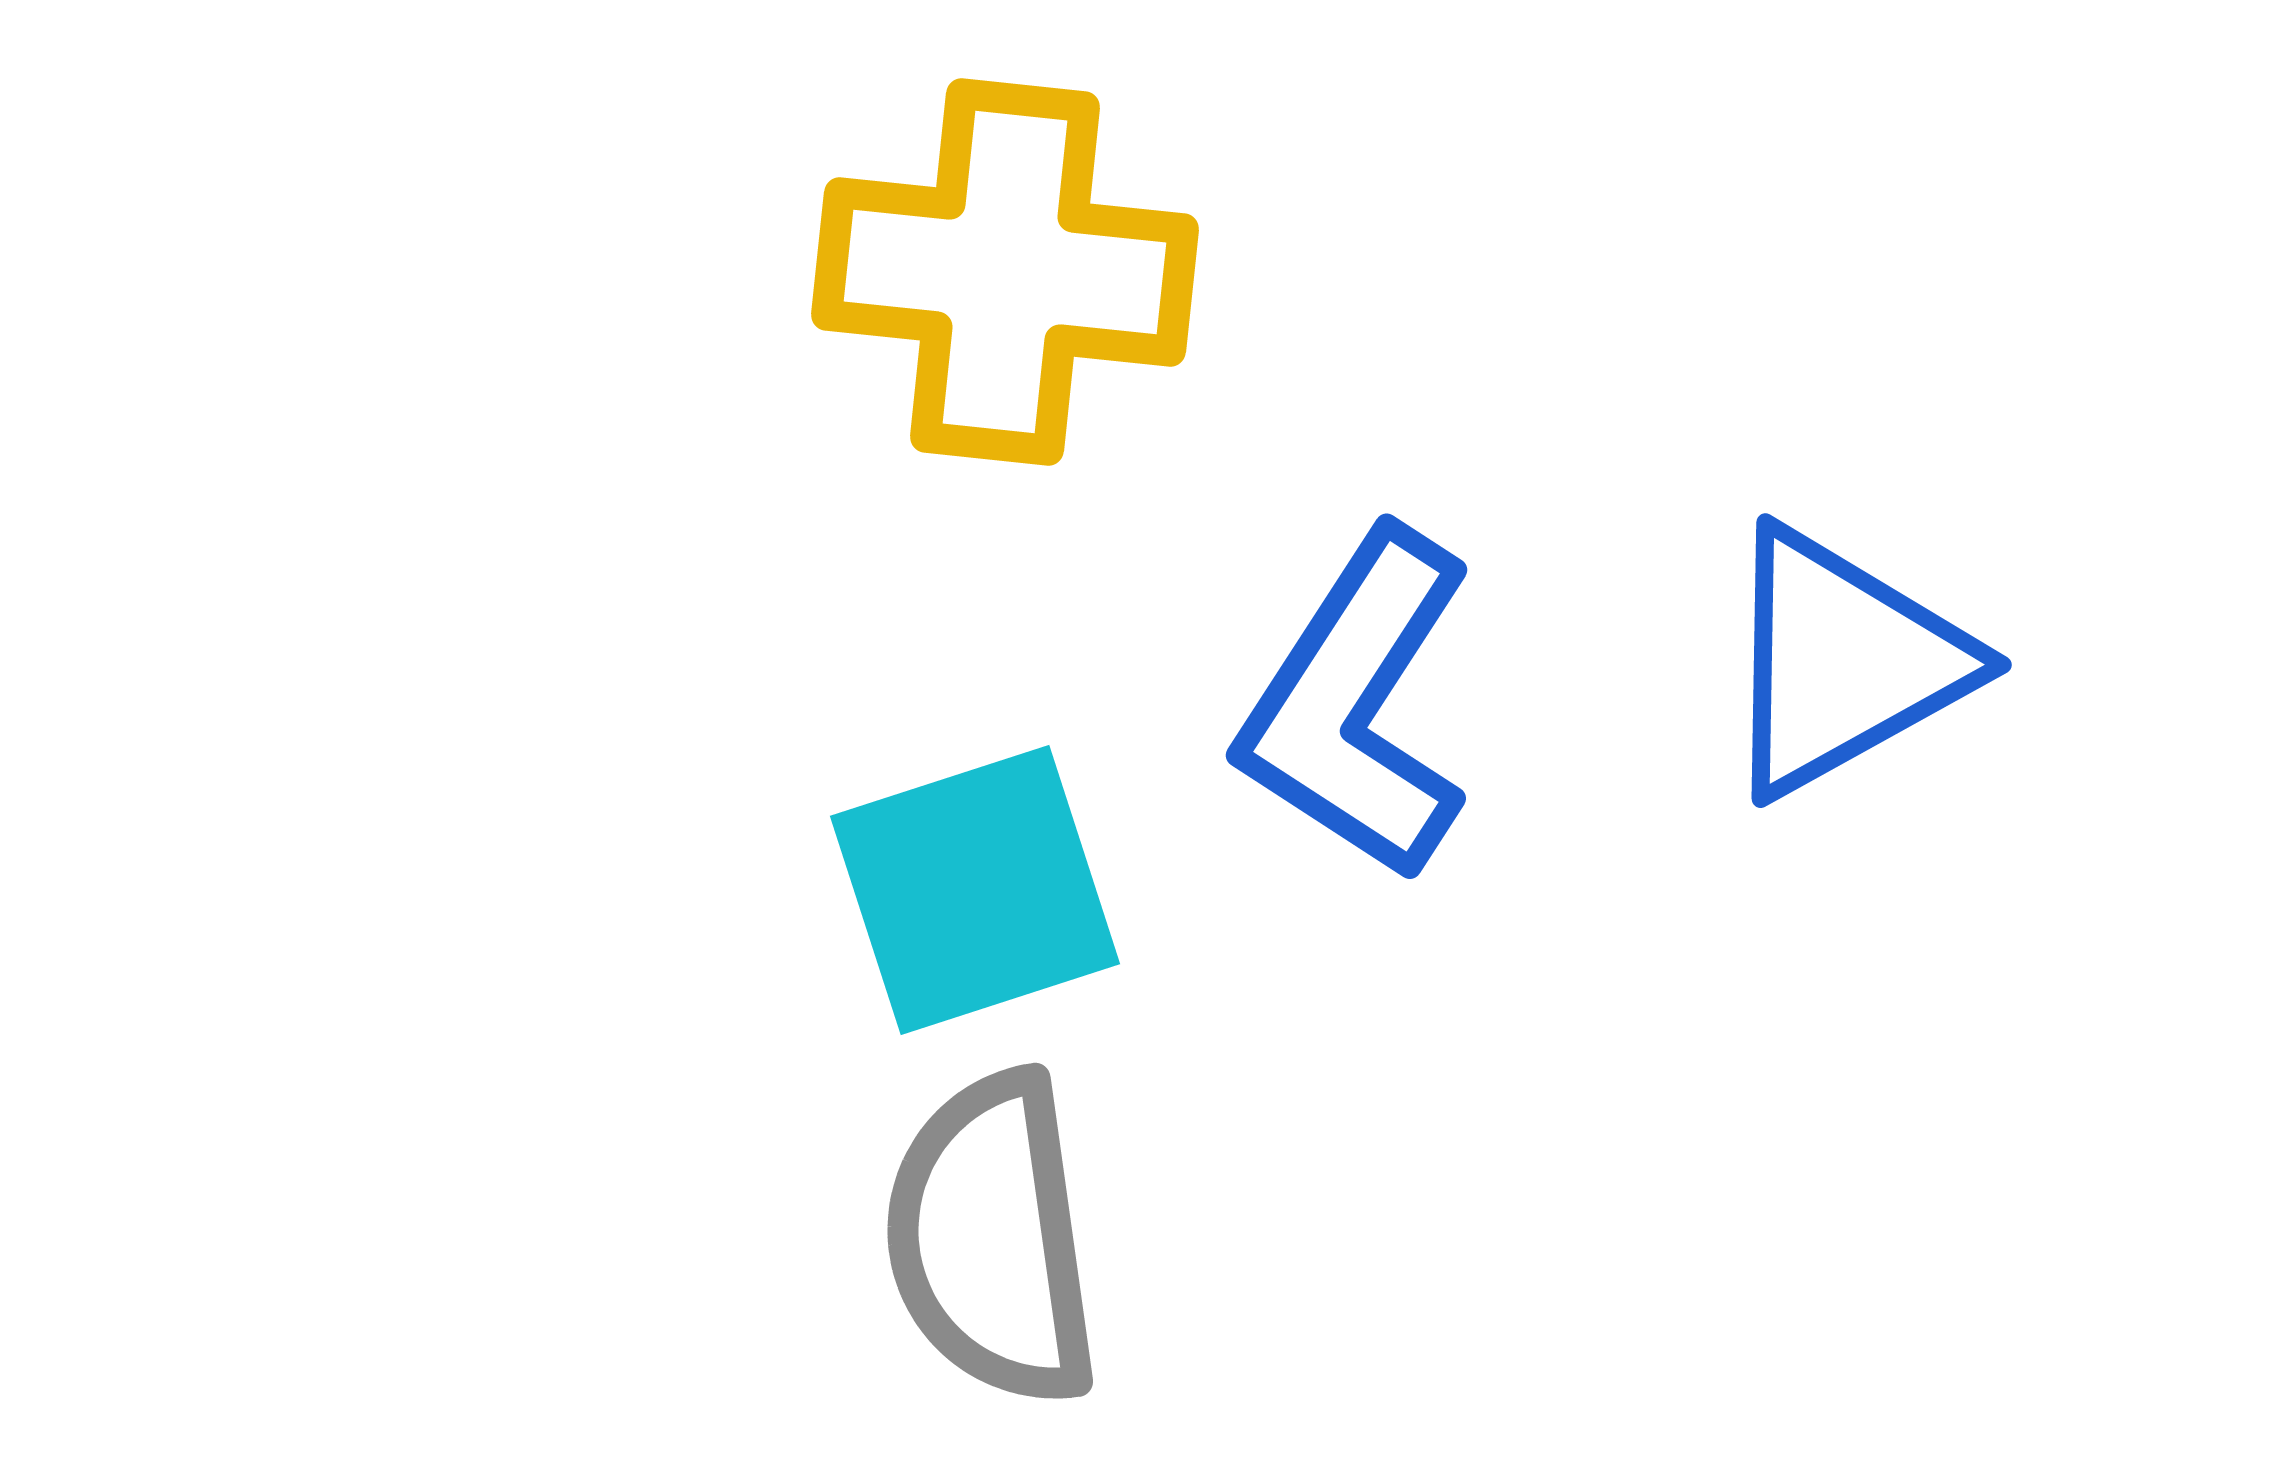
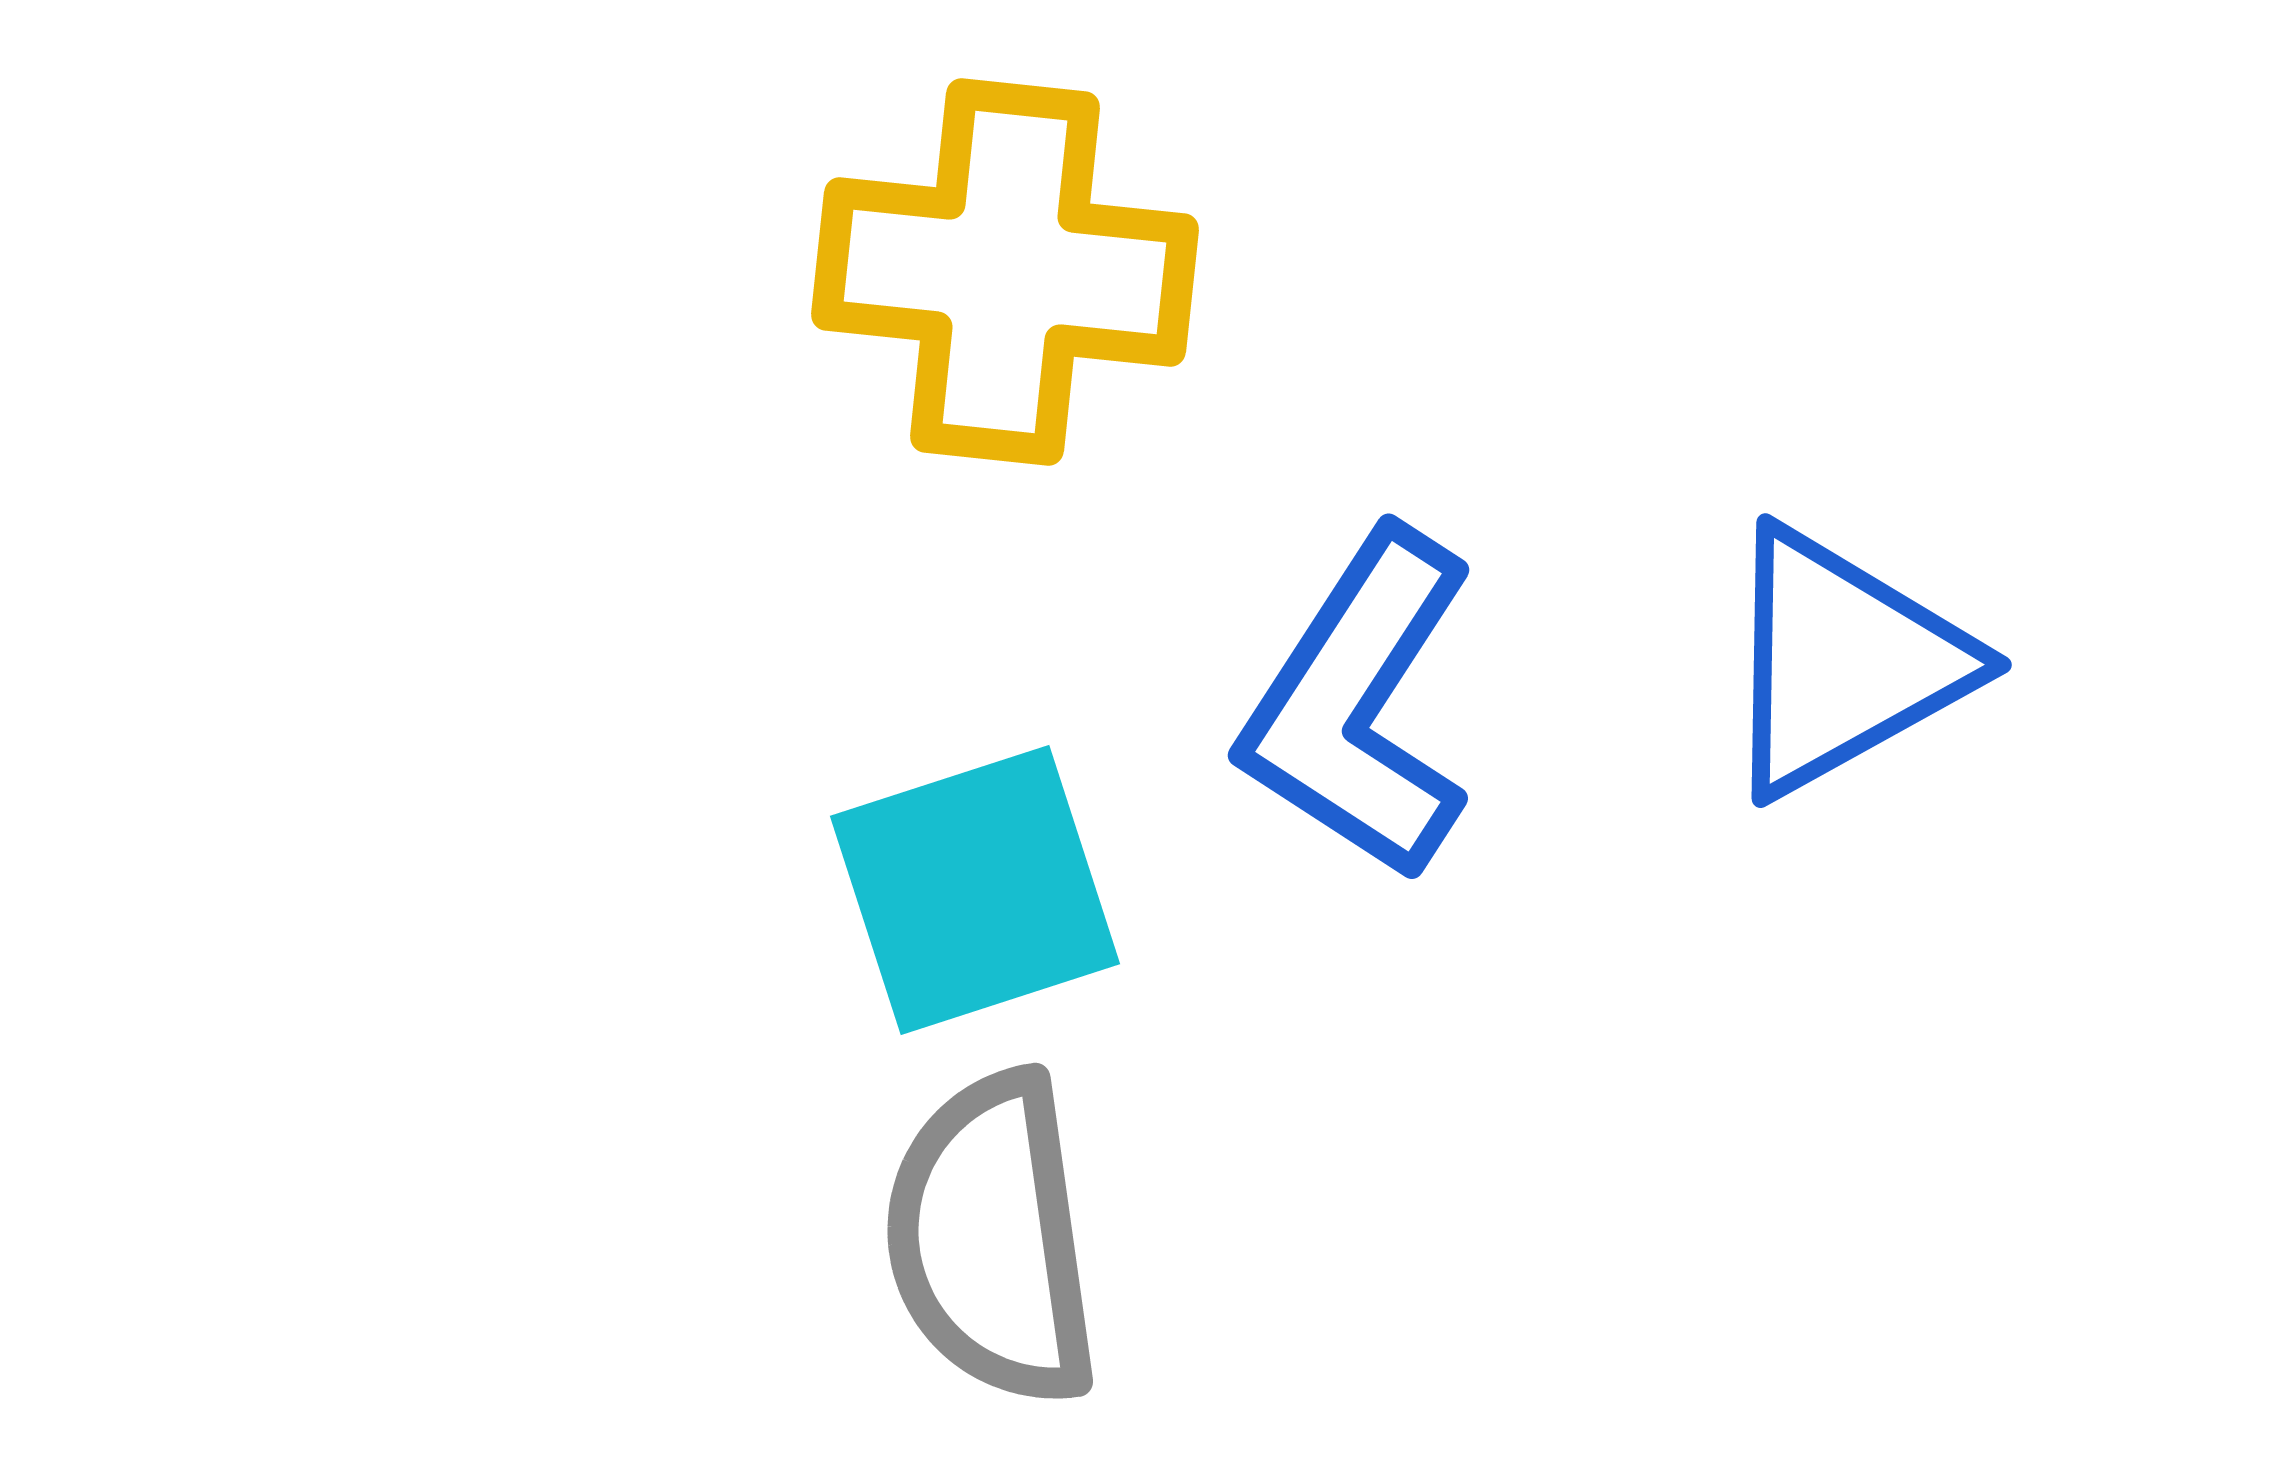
blue L-shape: moved 2 px right
